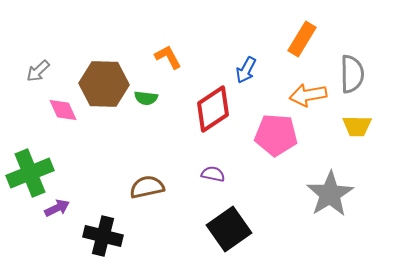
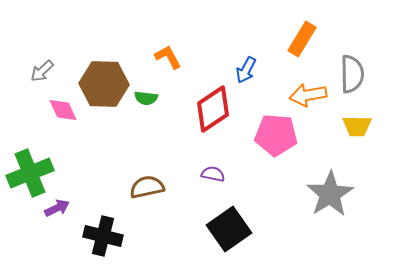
gray arrow: moved 4 px right
